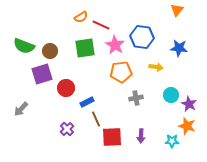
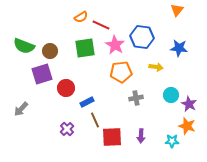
brown line: moved 1 px left, 1 px down
